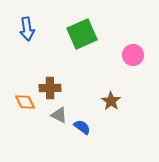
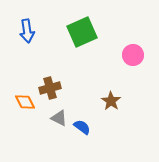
blue arrow: moved 2 px down
green square: moved 2 px up
brown cross: rotated 15 degrees counterclockwise
gray triangle: moved 3 px down
